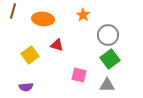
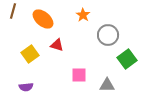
orange ellipse: rotated 35 degrees clockwise
yellow square: moved 1 px up
green square: moved 17 px right
pink square: rotated 14 degrees counterclockwise
